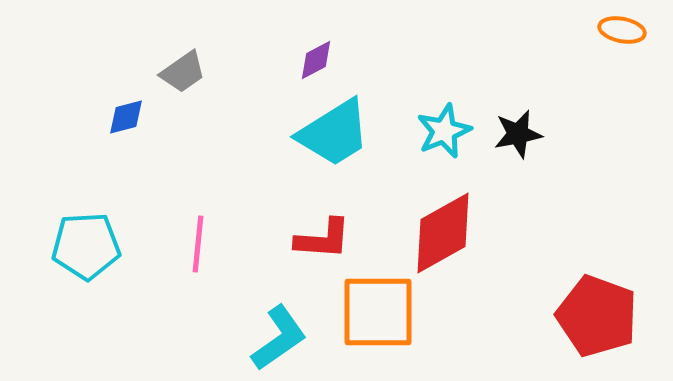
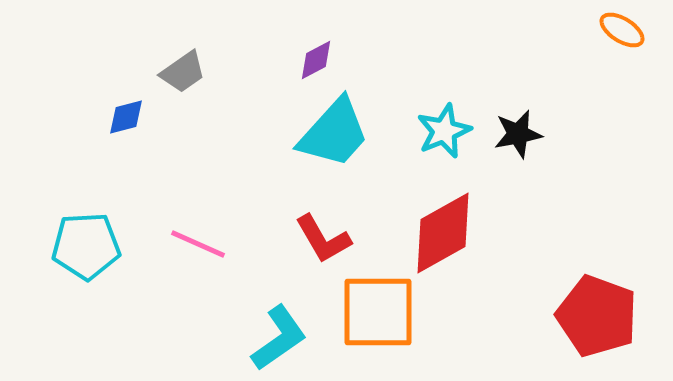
orange ellipse: rotated 21 degrees clockwise
cyan trapezoid: rotated 16 degrees counterclockwise
red L-shape: rotated 56 degrees clockwise
pink line: rotated 72 degrees counterclockwise
